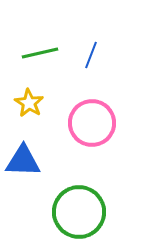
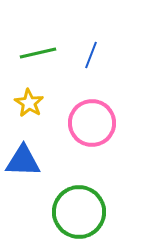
green line: moved 2 px left
